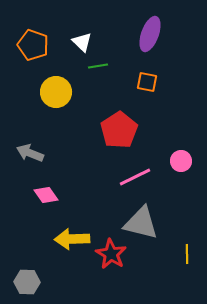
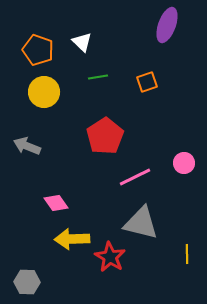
purple ellipse: moved 17 px right, 9 px up
orange pentagon: moved 5 px right, 5 px down
green line: moved 11 px down
orange square: rotated 30 degrees counterclockwise
yellow circle: moved 12 px left
red pentagon: moved 14 px left, 6 px down
gray arrow: moved 3 px left, 7 px up
pink circle: moved 3 px right, 2 px down
pink diamond: moved 10 px right, 8 px down
red star: moved 1 px left, 3 px down
